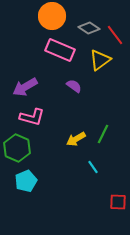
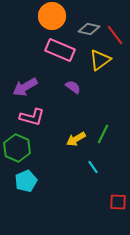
gray diamond: moved 1 px down; rotated 20 degrees counterclockwise
purple semicircle: moved 1 px left, 1 px down
